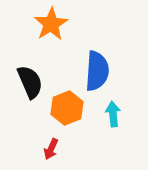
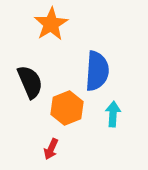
cyan arrow: rotated 10 degrees clockwise
